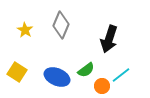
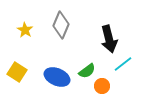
black arrow: rotated 32 degrees counterclockwise
green semicircle: moved 1 px right, 1 px down
cyan line: moved 2 px right, 11 px up
